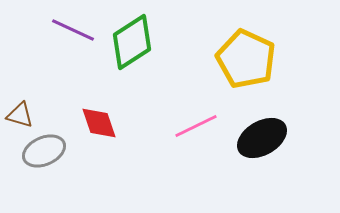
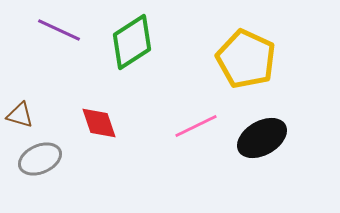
purple line: moved 14 px left
gray ellipse: moved 4 px left, 8 px down
